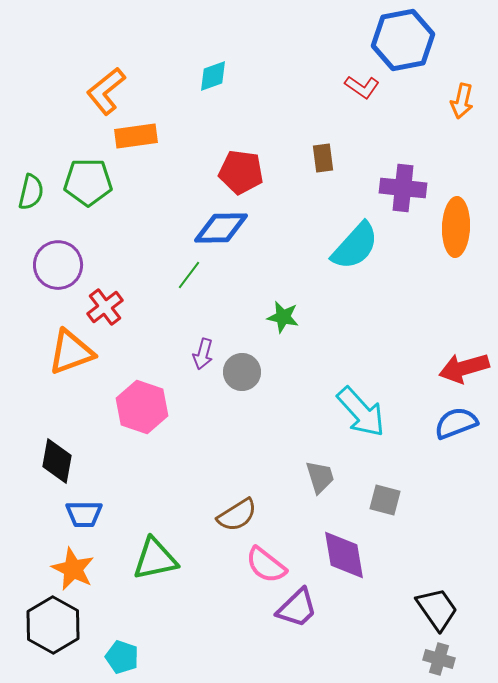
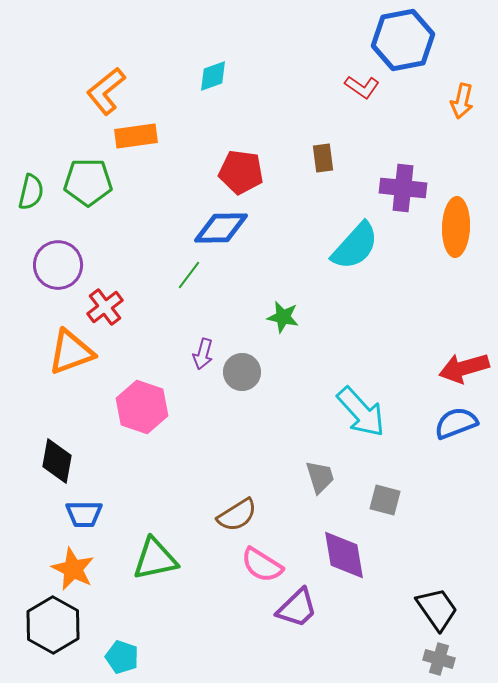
pink semicircle: moved 4 px left; rotated 6 degrees counterclockwise
